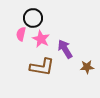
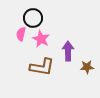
purple arrow: moved 3 px right, 2 px down; rotated 30 degrees clockwise
